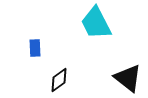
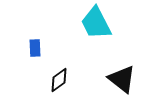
black triangle: moved 6 px left, 1 px down
